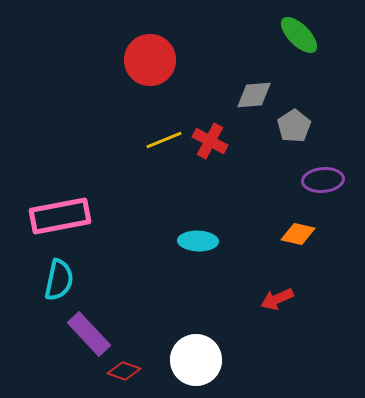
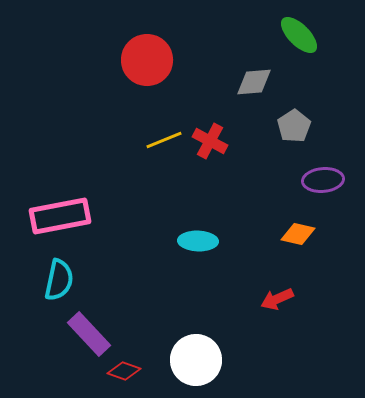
red circle: moved 3 px left
gray diamond: moved 13 px up
